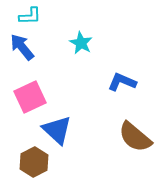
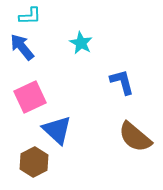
blue L-shape: rotated 52 degrees clockwise
